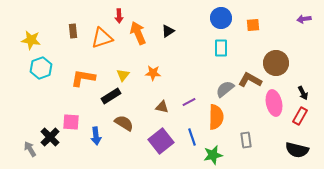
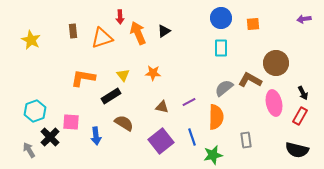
red arrow: moved 1 px right, 1 px down
orange square: moved 1 px up
black triangle: moved 4 px left
yellow star: rotated 18 degrees clockwise
cyan hexagon: moved 6 px left, 43 px down
yellow triangle: rotated 16 degrees counterclockwise
gray semicircle: moved 1 px left, 1 px up
gray arrow: moved 1 px left, 1 px down
